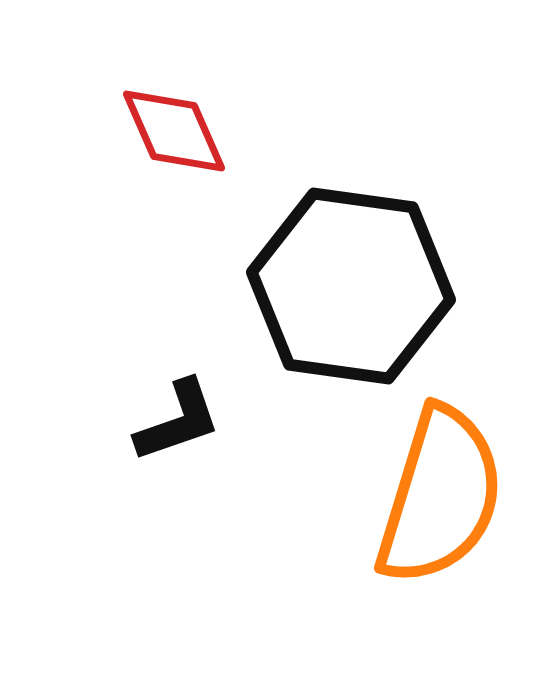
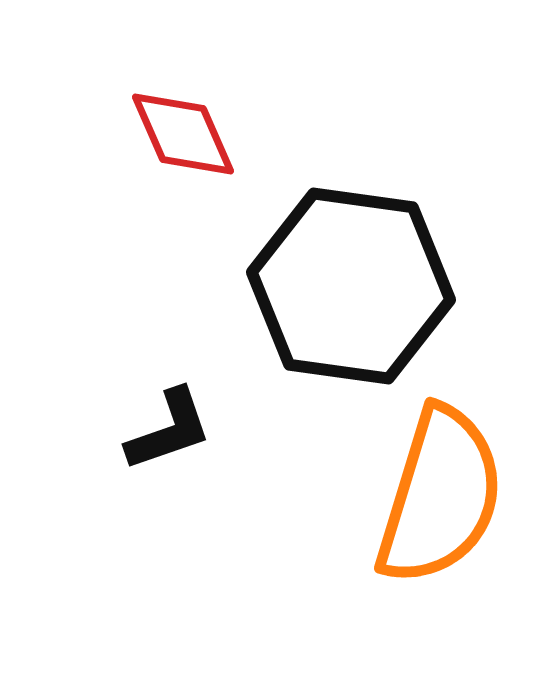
red diamond: moved 9 px right, 3 px down
black L-shape: moved 9 px left, 9 px down
